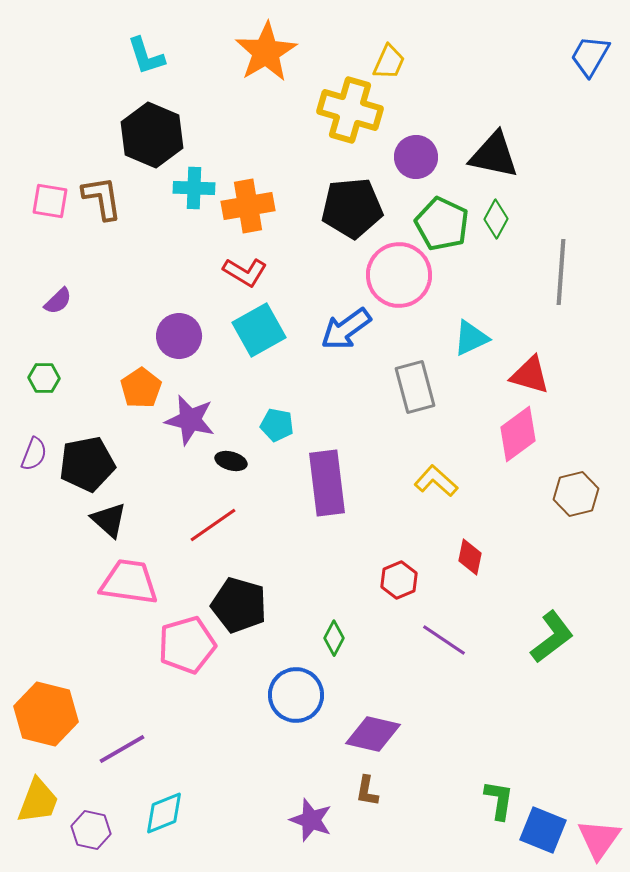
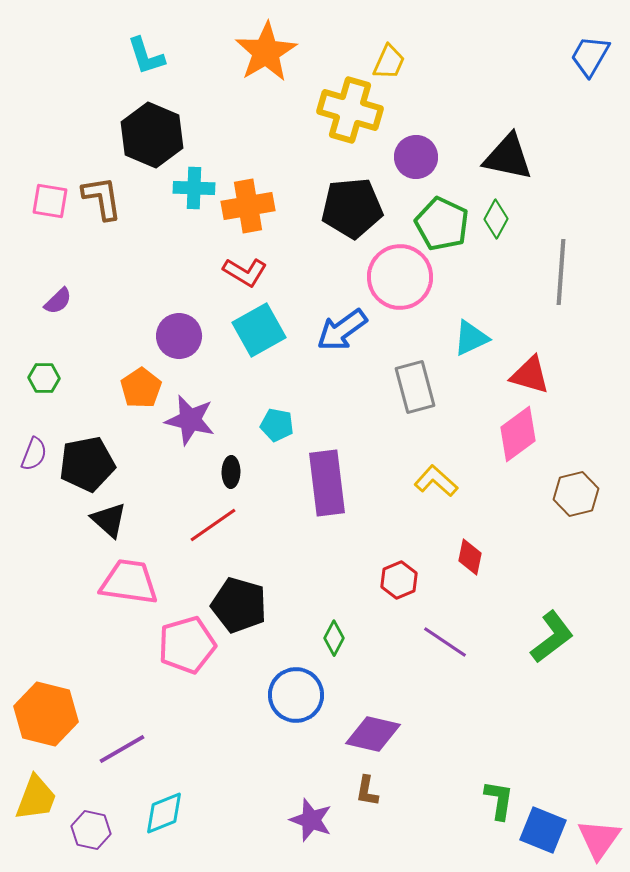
black triangle at (494, 155): moved 14 px right, 2 px down
pink circle at (399, 275): moved 1 px right, 2 px down
blue arrow at (346, 329): moved 4 px left, 1 px down
black ellipse at (231, 461): moved 11 px down; rotated 76 degrees clockwise
purple line at (444, 640): moved 1 px right, 2 px down
yellow trapezoid at (38, 801): moved 2 px left, 3 px up
